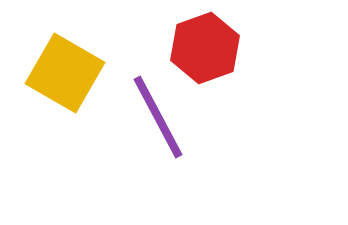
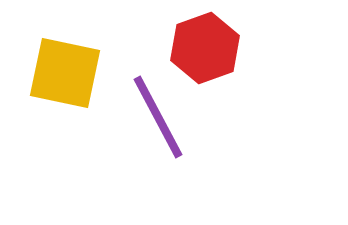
yellow square: rotated 18 degrees counterclockwise
